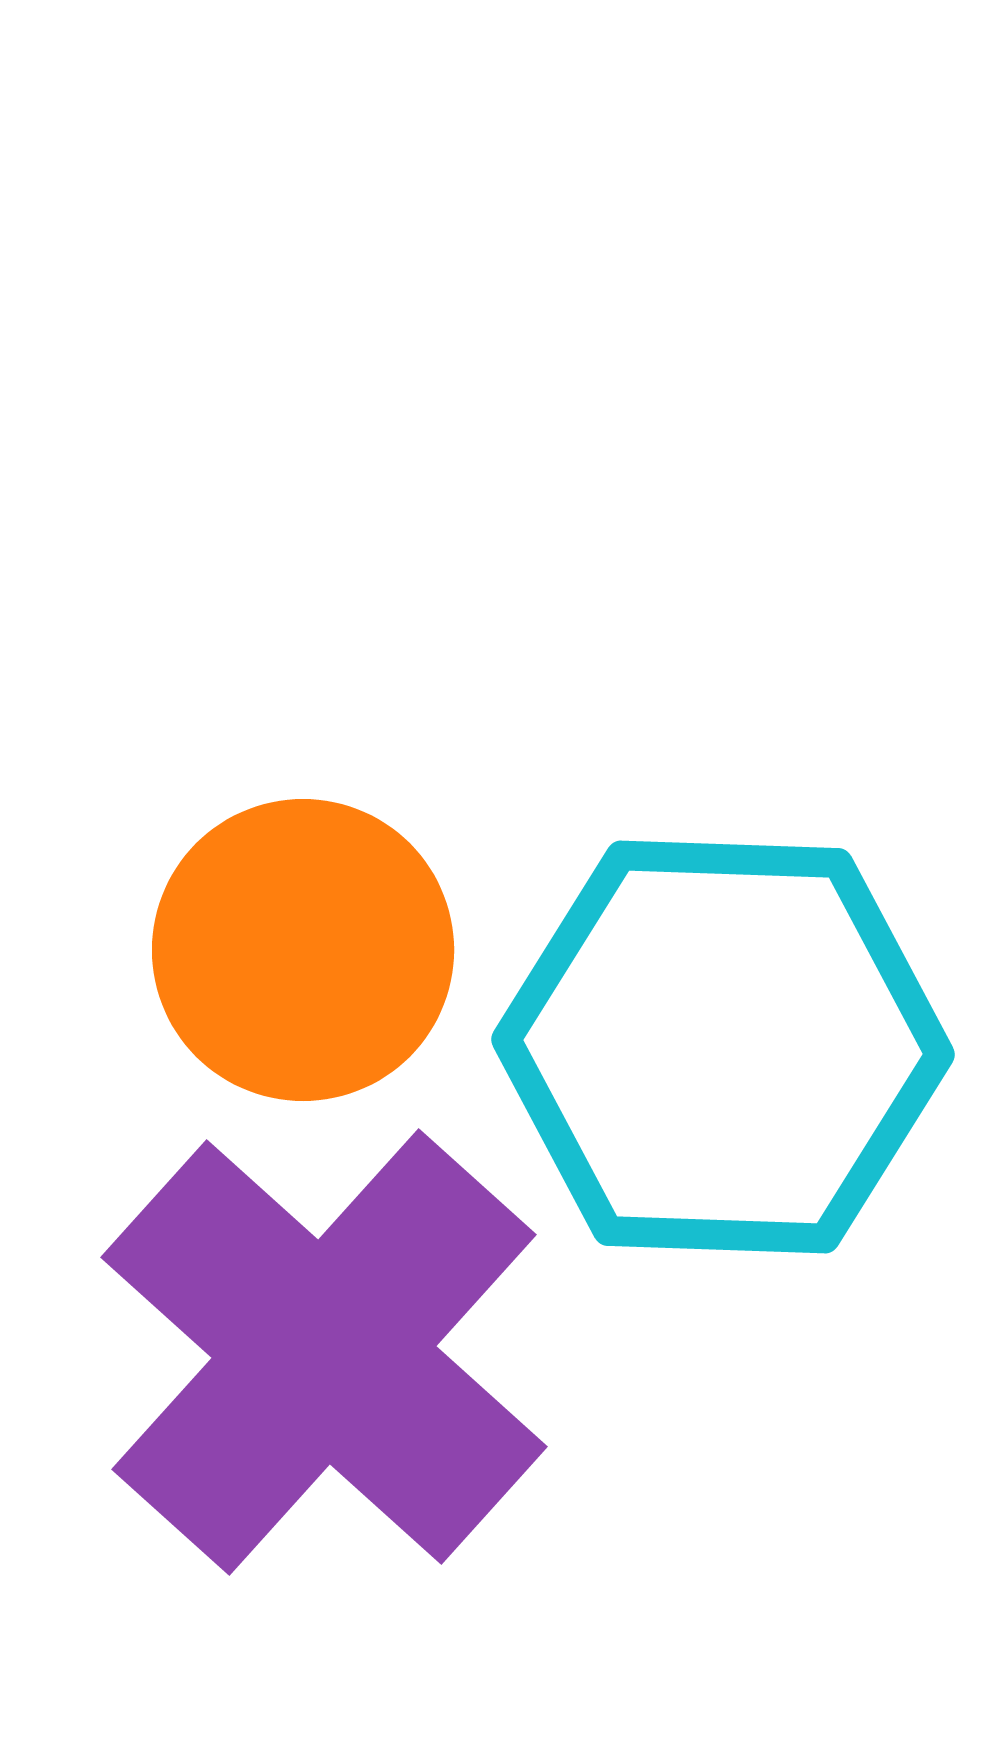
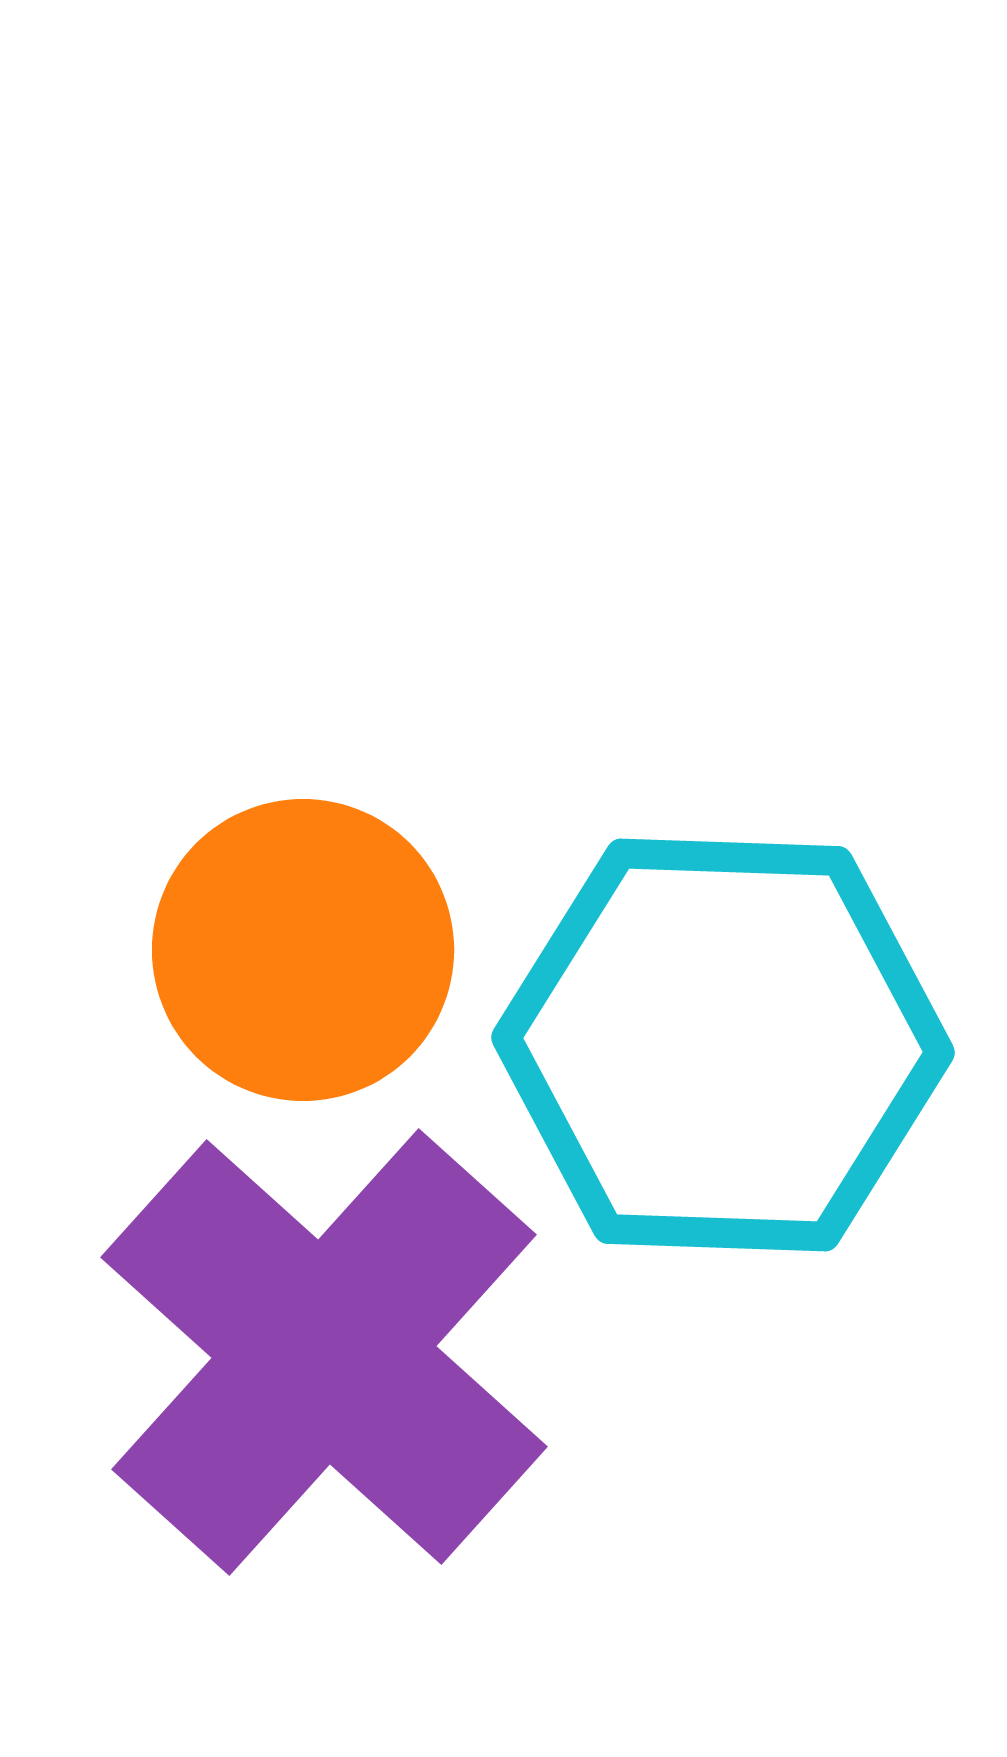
cyan hexagon: moved 2 px up
